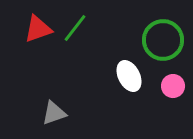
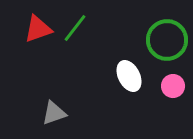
green circle: moved 4 px right
